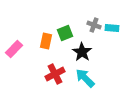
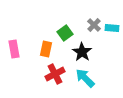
gray cross: rotated 24 degrees clockwise
green square: rotated 14 degrees counterclockwise
orange rectangle: moved 8 px down
pink rectangle: rotated 54 degrees counterclockwise
